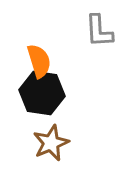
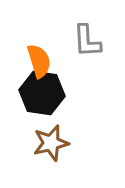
gray L-shape: moved 12 px left, 10 px down
brown star: rotated 9 degrees clockwise
